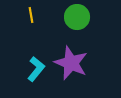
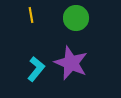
green circle: moved 1 px left, 1 px down
